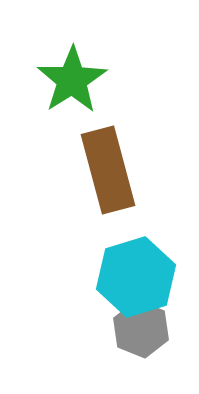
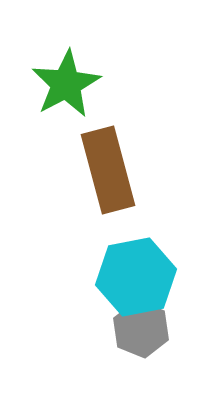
green star: moved 6 px left, 4 px down; rotated 4 degrees clockwise
cyan hexagon: rotated 6 degrees clockwise
